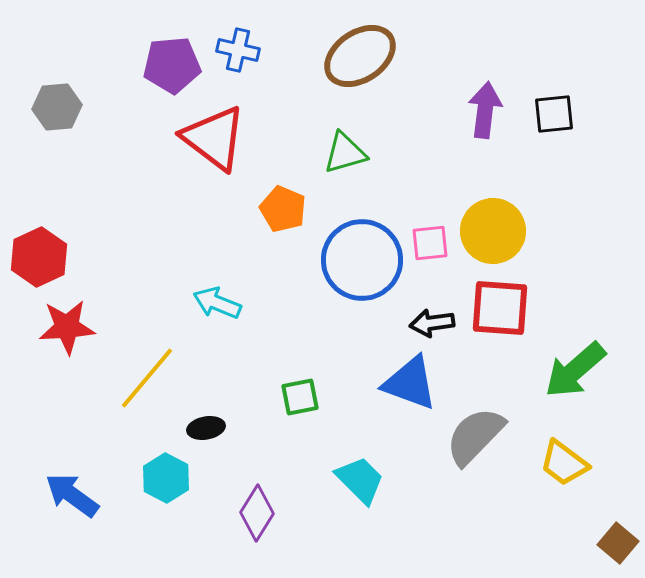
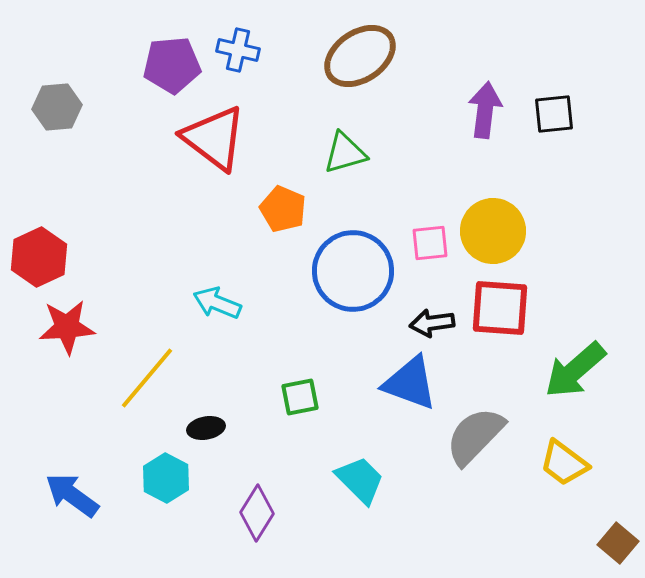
blue circle: moved 9 px left, 11 px down
